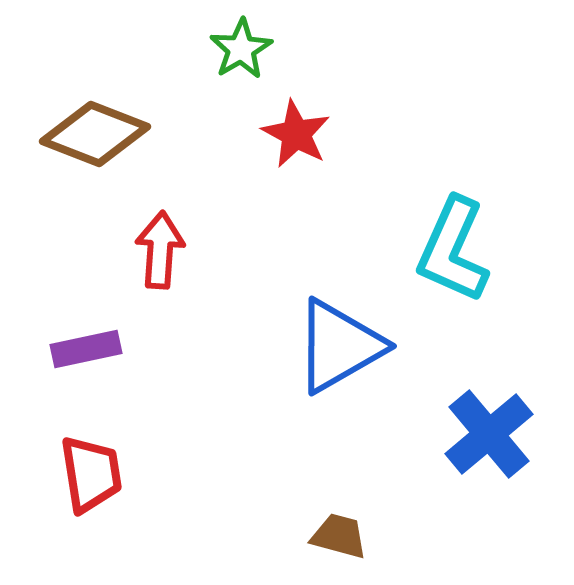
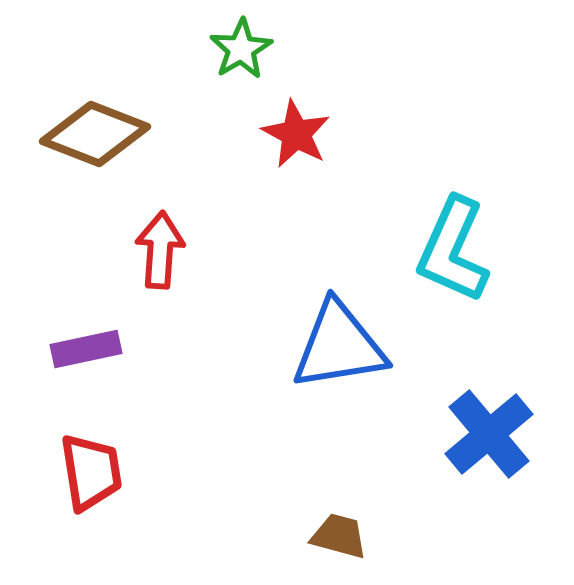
blue triangle: rotated 21 degrees clockwise
red trapezoid: moved 2 px up
